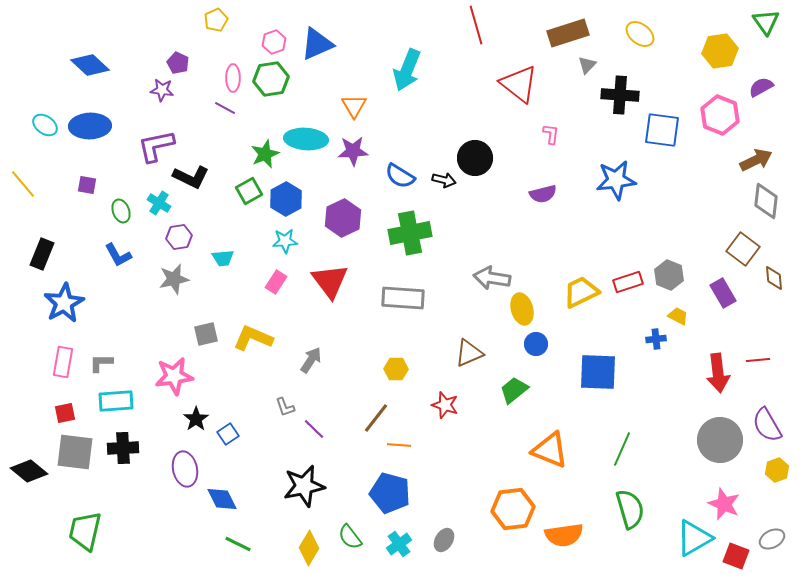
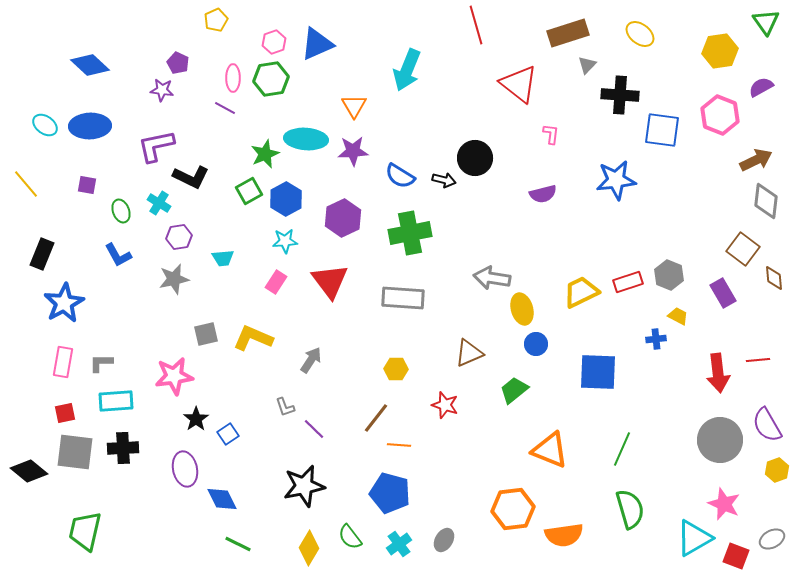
yellow line at (23, 184): moved 3 px right
